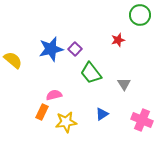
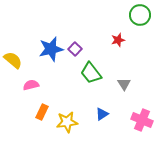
pink semicircle: moved 23 px left, 10 px up
yellow star: moved 1 px right
